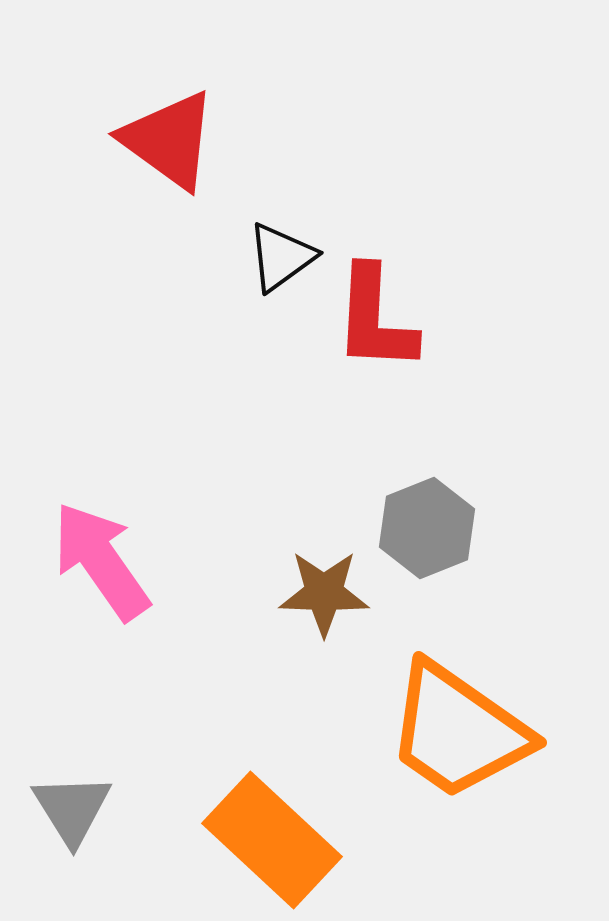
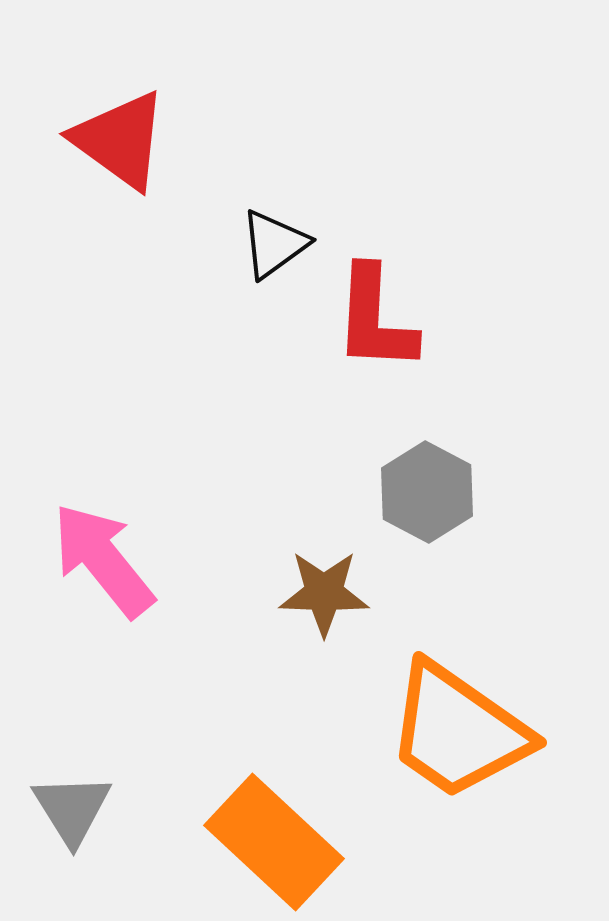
red triangle: moved 49 px left
black triangle: moved 7 px left, 13 px up
gray hexagon: moved 36 px up; rotated 10 degrees counterclockwise
pink arrow: moved 2 px right, 1 px up; rotated 4 degrees counterclockwise
orange rectangle: moved 2 px right, 2 px down
